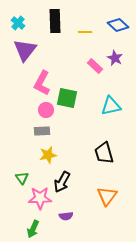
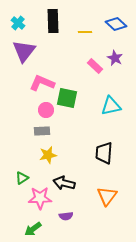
black rectangle: moved 2 px left
blue diamond: moved 2 px left, 1 px up
purple triangle: moved 1 px left, 1 px down
pink L-shape: rotated 85 degrees clockwise
black trapezoid: rotated 20 degrees clockwise
green triangle: rotated 32 degrees clockwise
black arrow: moved 2 px right, 1 px down; rotated 75 degrees clockwise
green arrow: rotated 30 degrees clockwise
